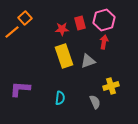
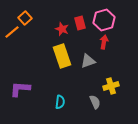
red star: rotated 24 degrees clockwise
yellow rectangle: moved 2 px left
cyan semicircle: moved 4 px down
